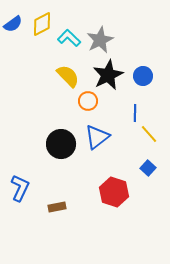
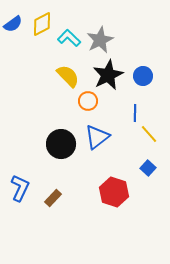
brown rectangle: moved 4 px left, 9 px up; rotated 36 degrees counterclockwise
